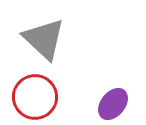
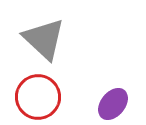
red circle: moved 3 px right
